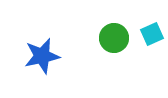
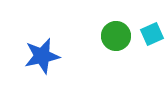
green circle: moved 2 px right, 2 px up
